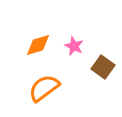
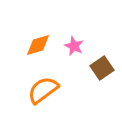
brown square: moved 1 px left, 1 px down; rotated 20 degrees clockwise
orange semicircle: moved 1 px left, 2 px down
